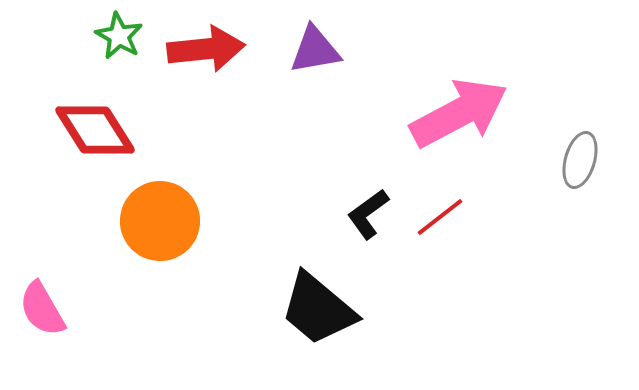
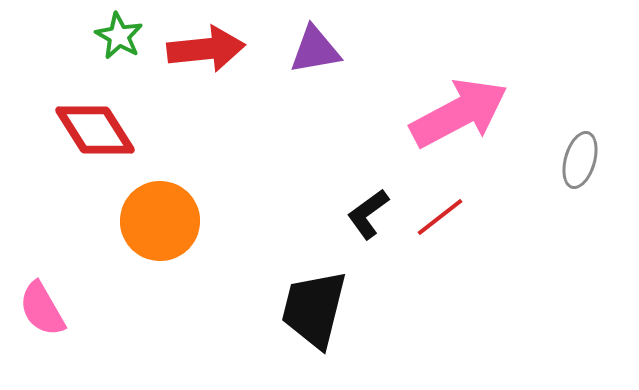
black trapezoid: moved 4 px left; rotated 64 degrees clockwise
